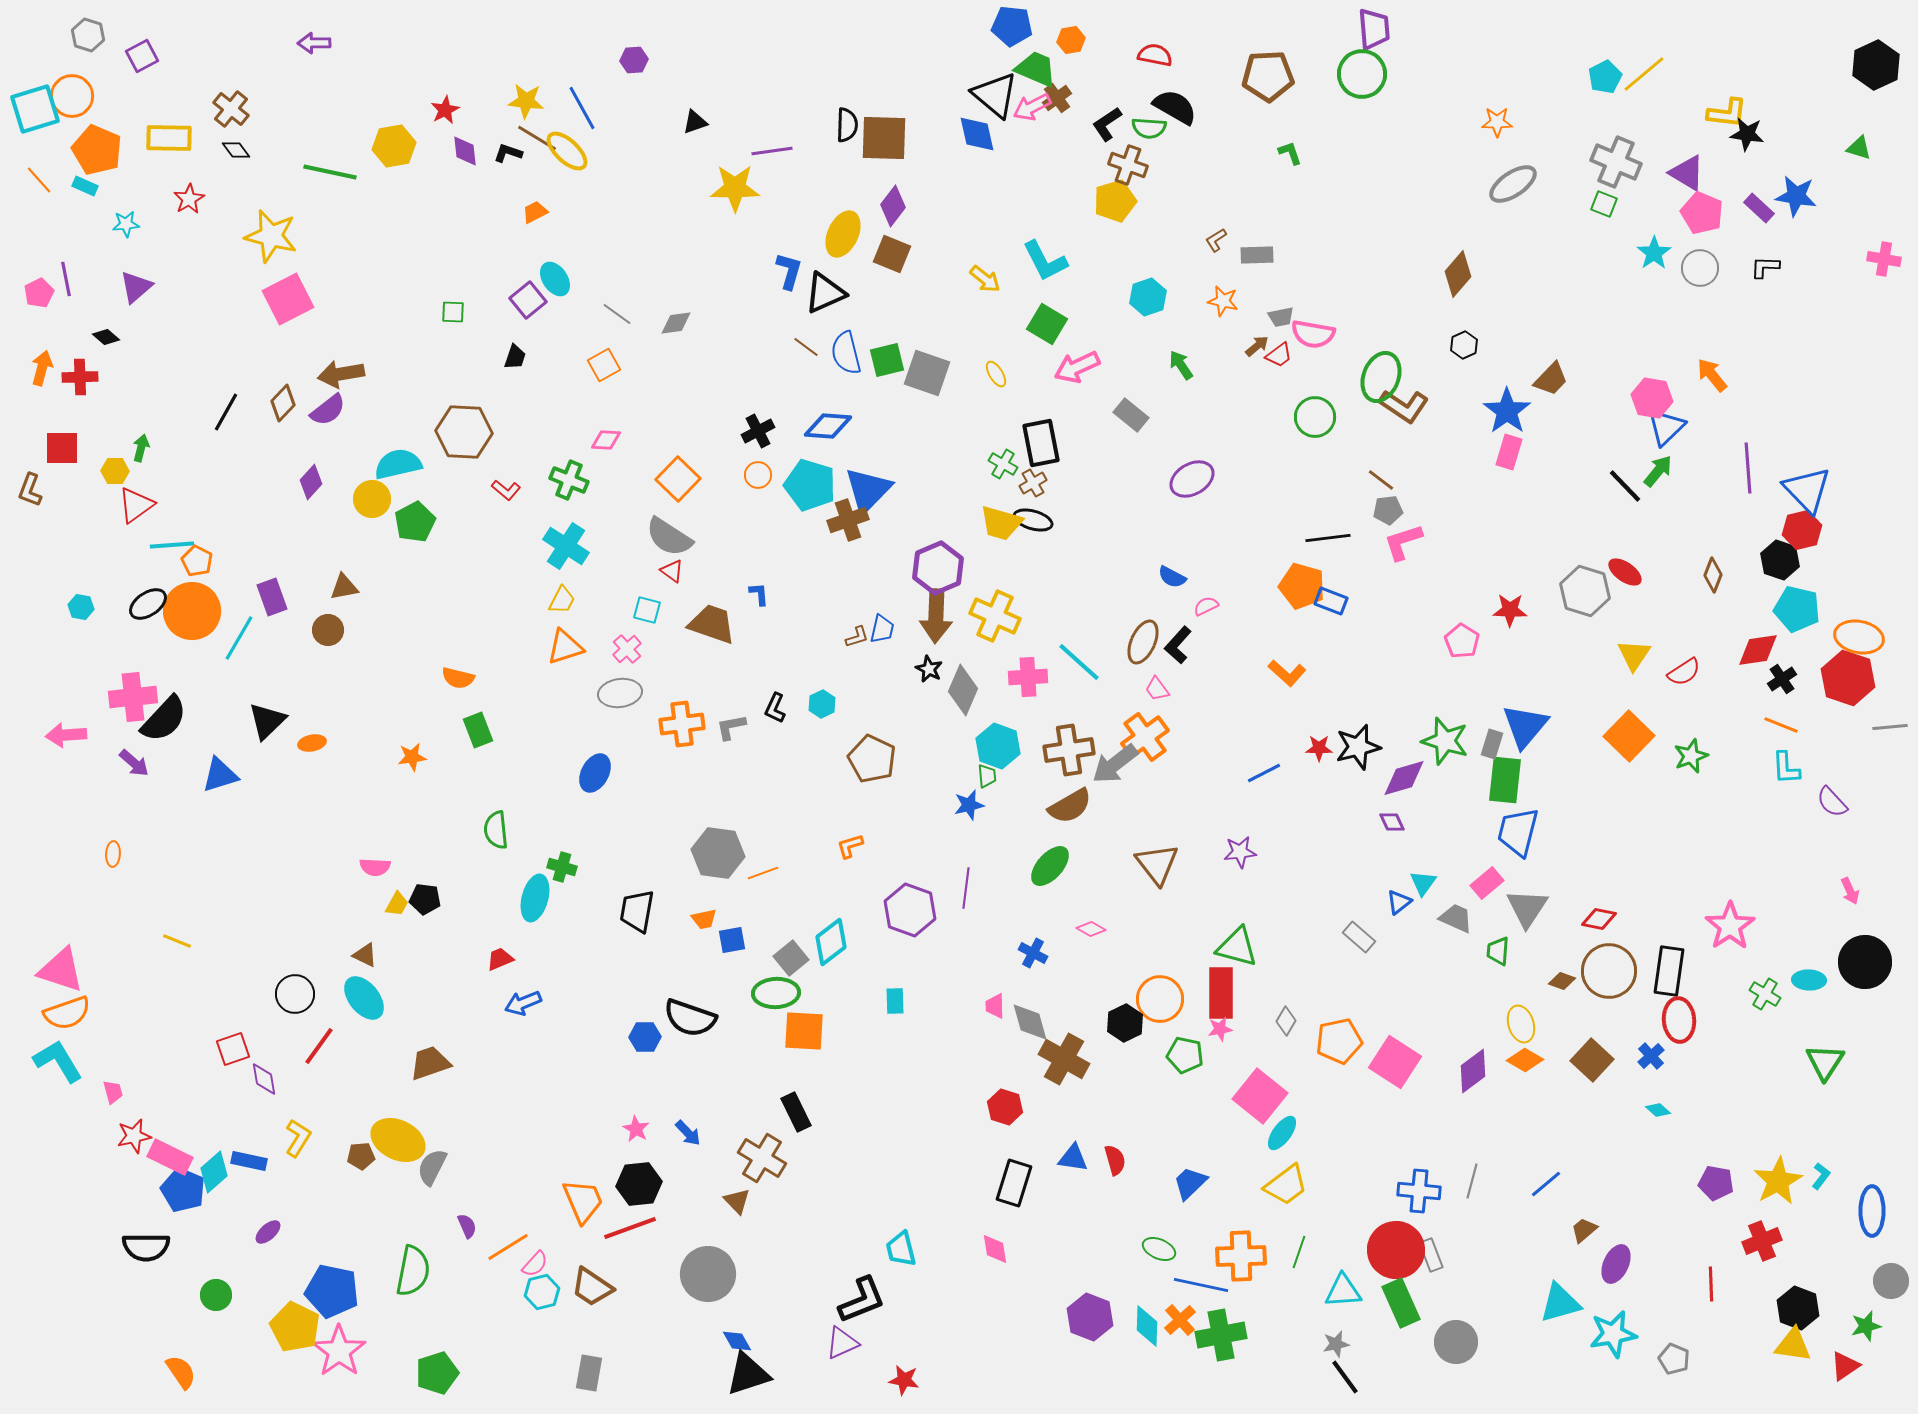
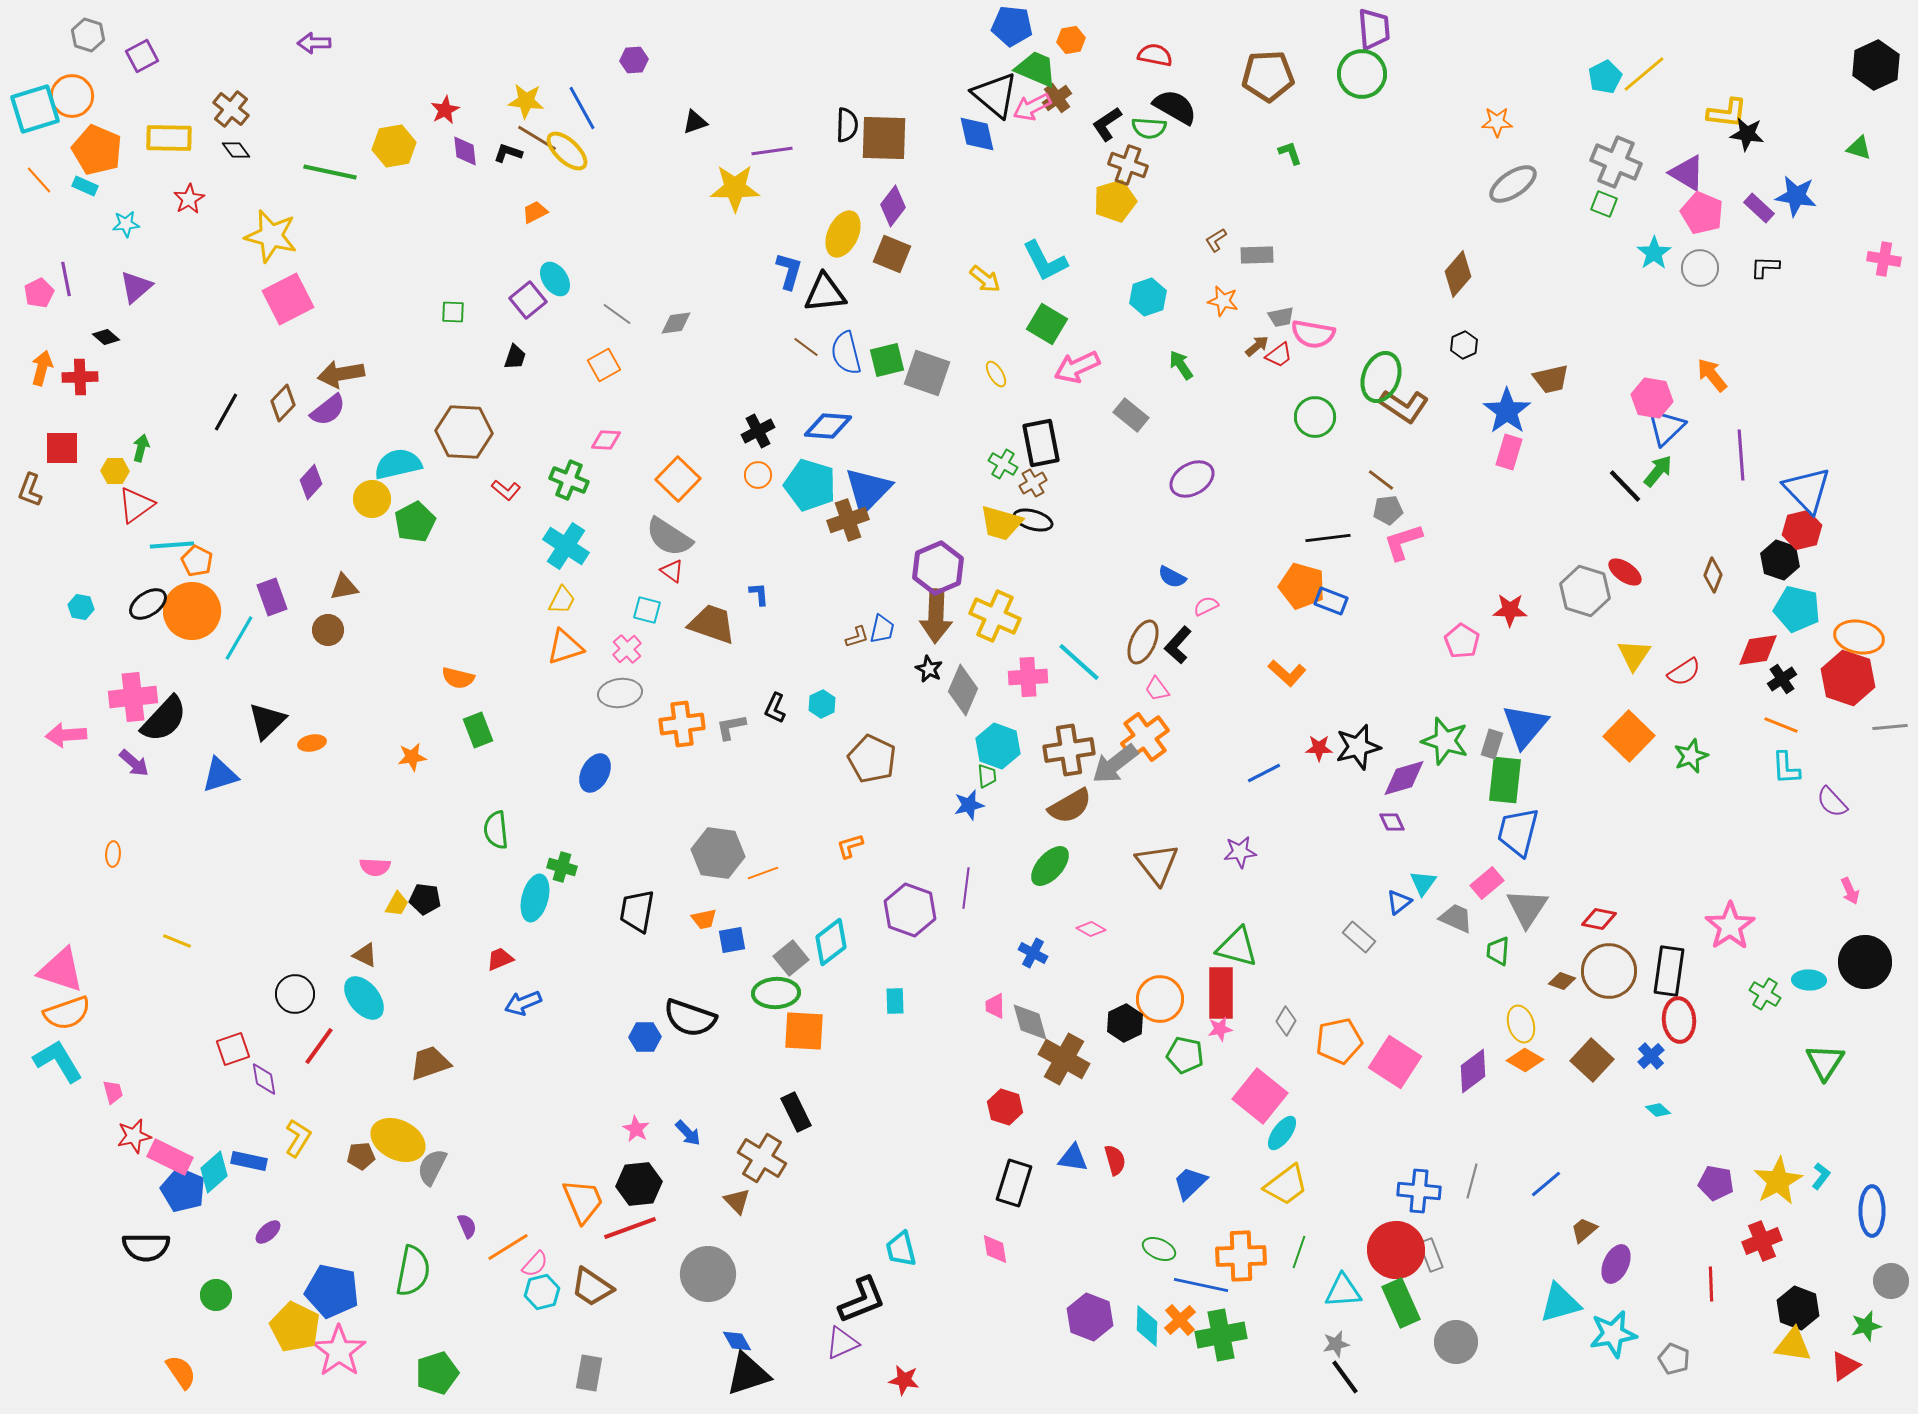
black triangle at (825, 293): rotated 18 degrees clockwise
brown trapezoid at (1551, 379): rotated 33 degrees clockwise
purple line at (1748, 468): moved 7 px left, 13 px up
